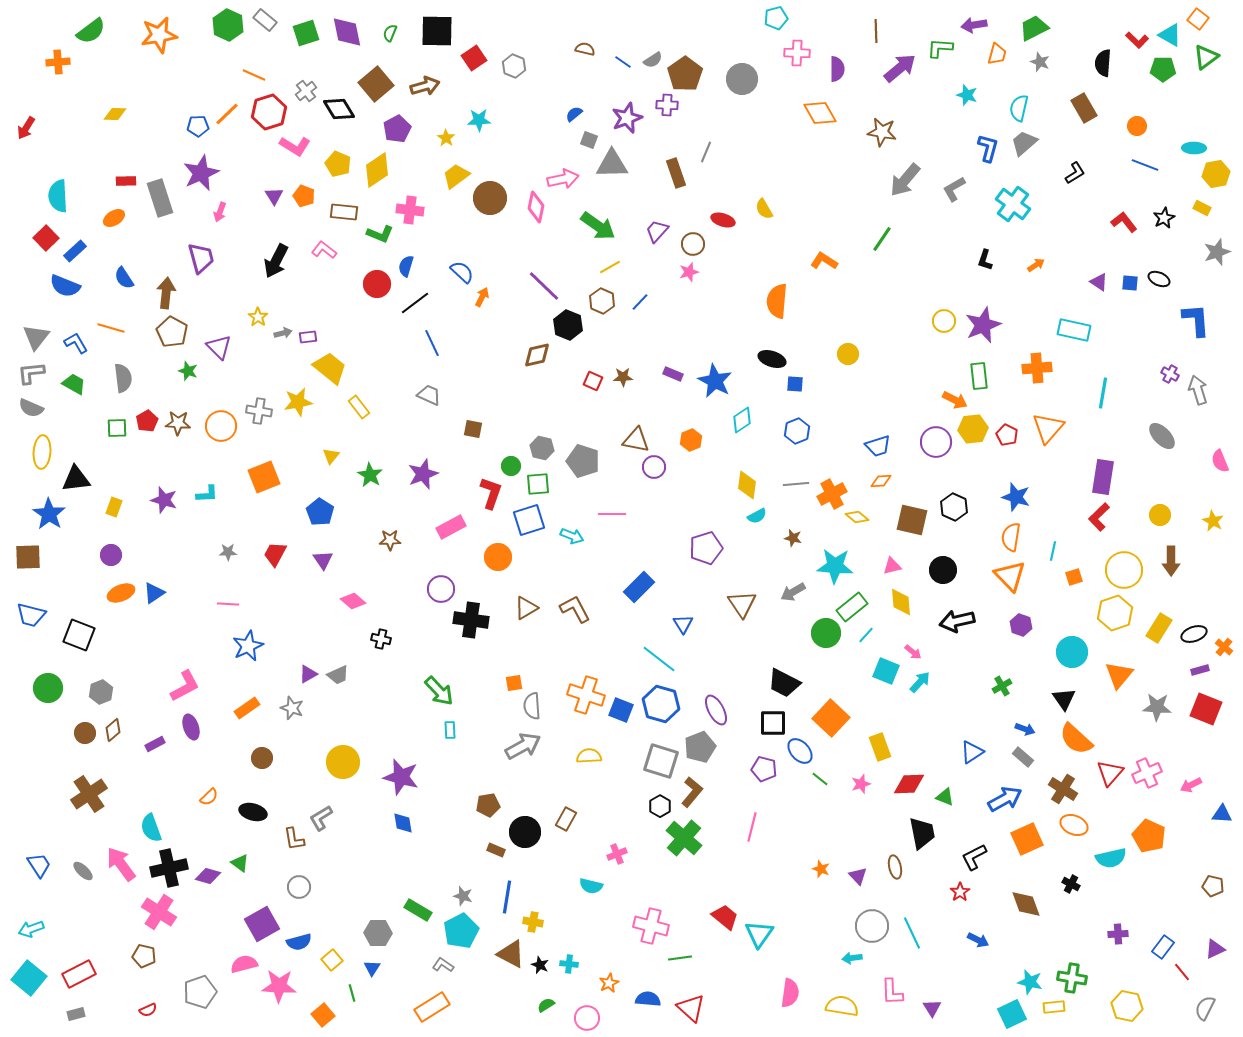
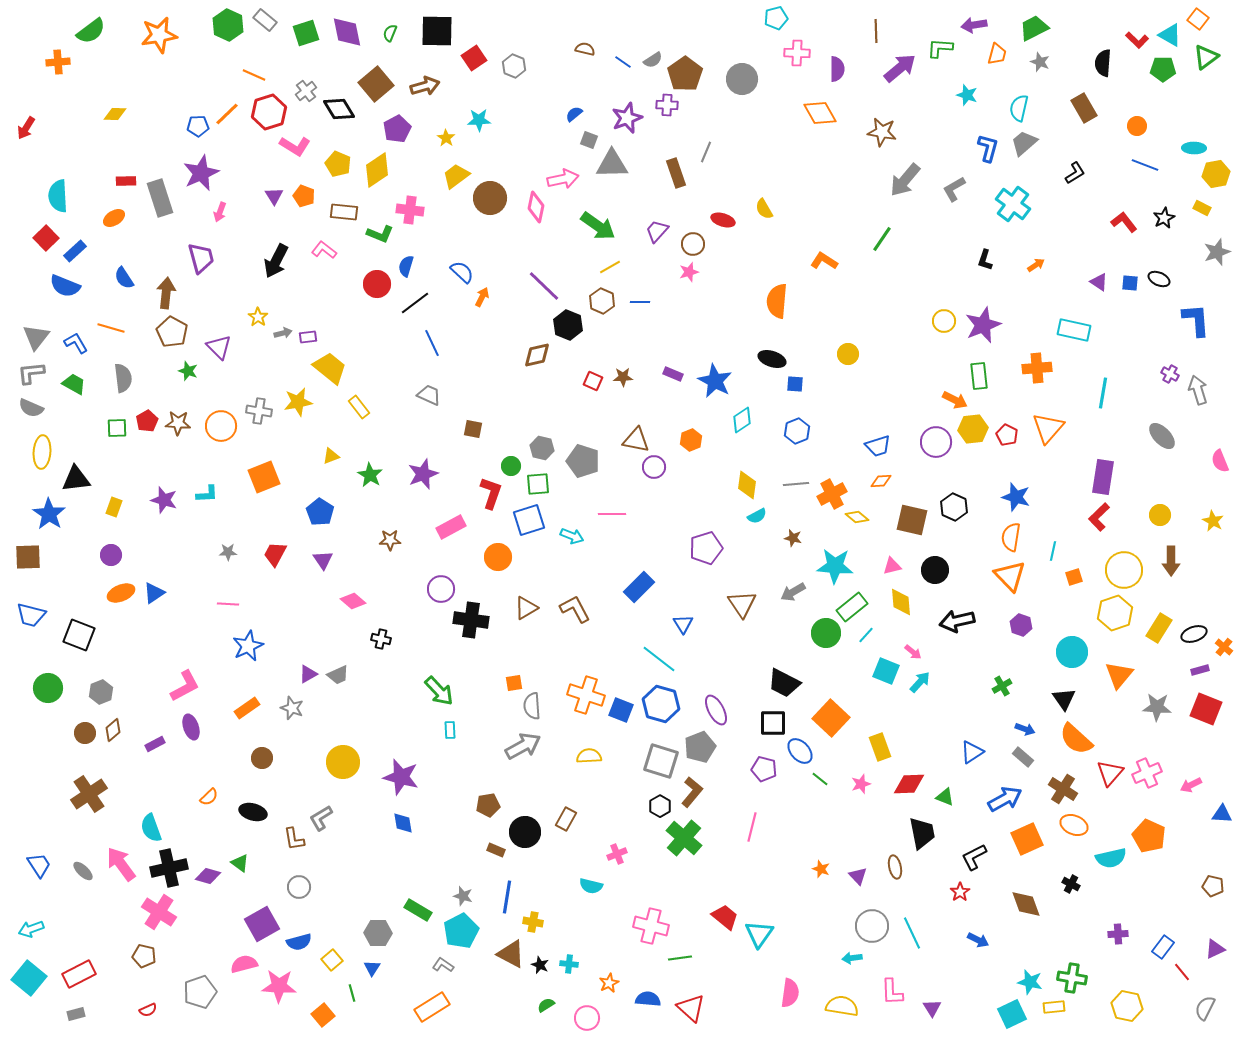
blue line at (640, 302): rotated 48 degrees clockwise
yellow triangle at (331, 456): rotated 30 degrees clockwise
black circle at (943, 570): moved 8 px left
